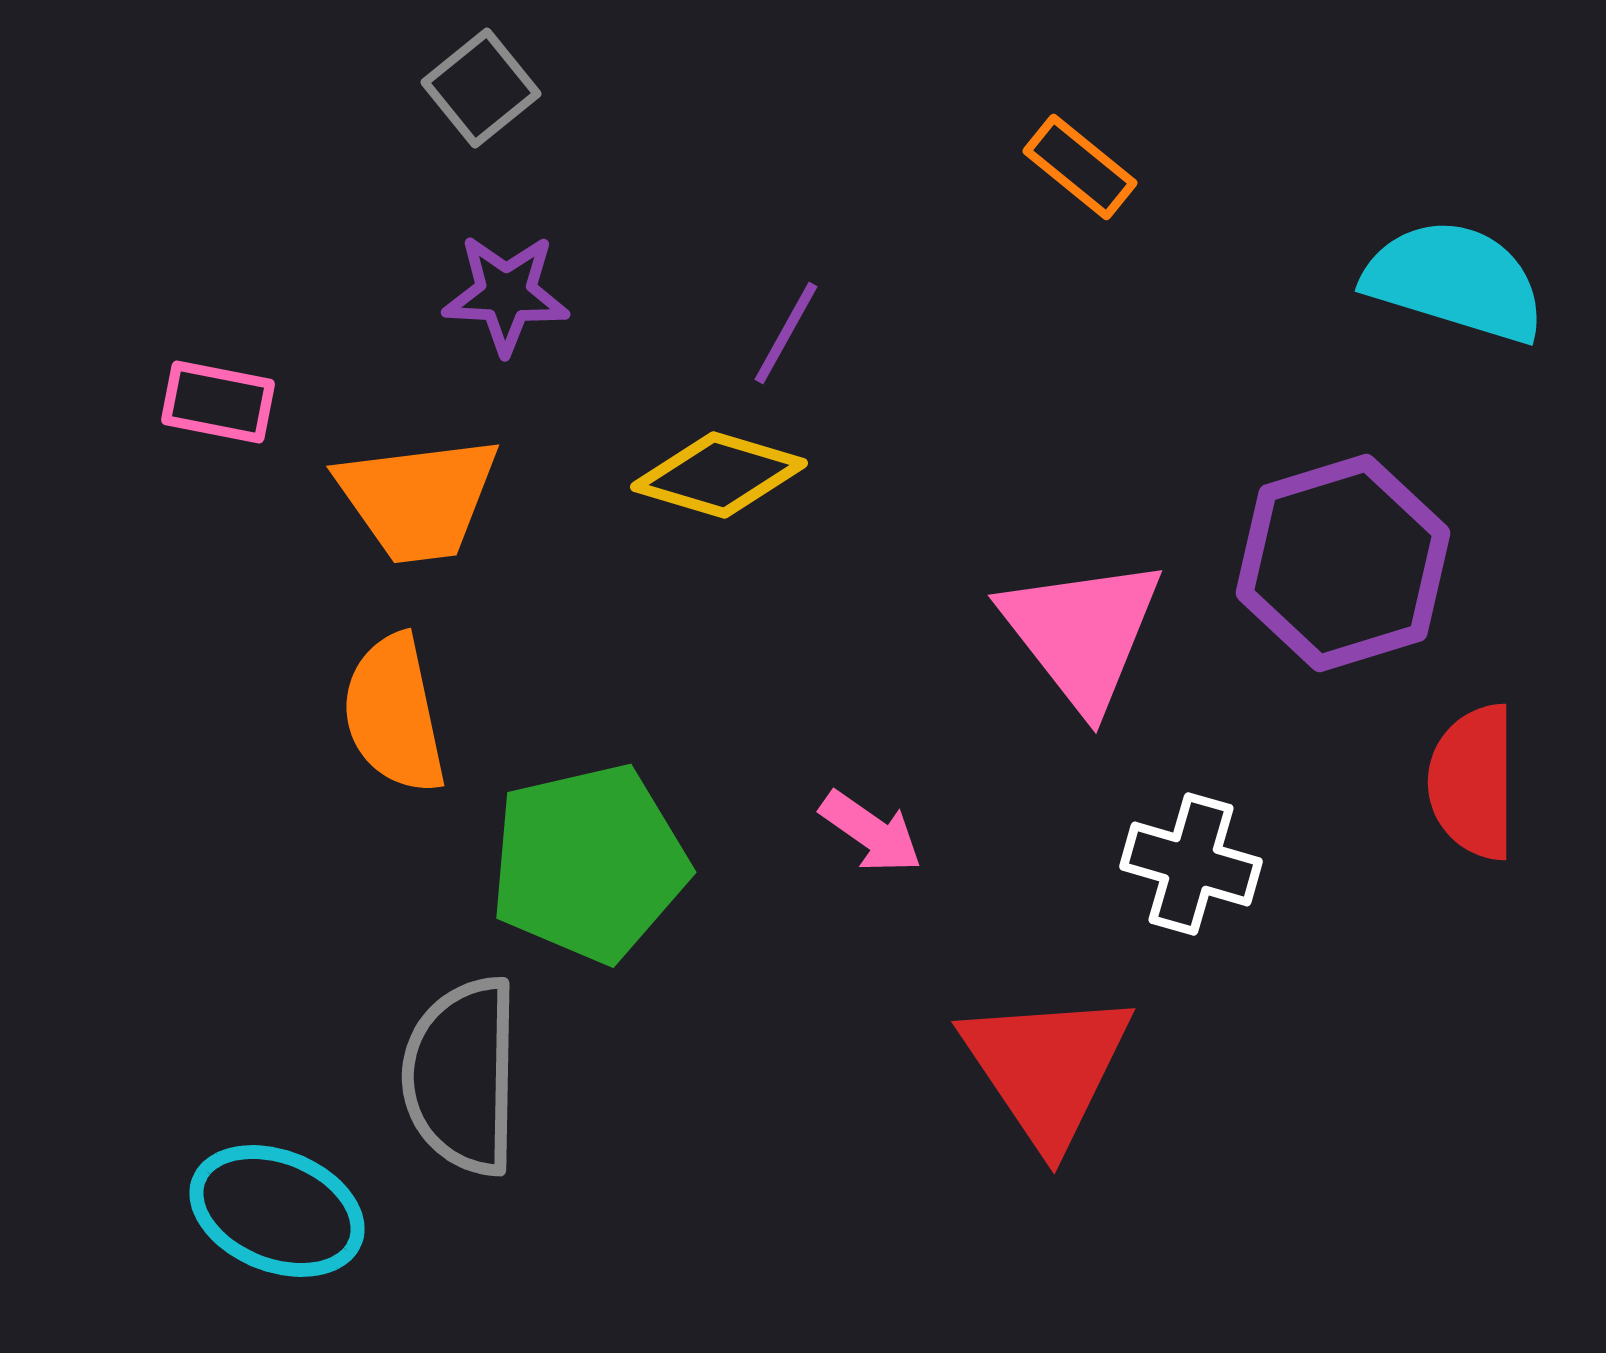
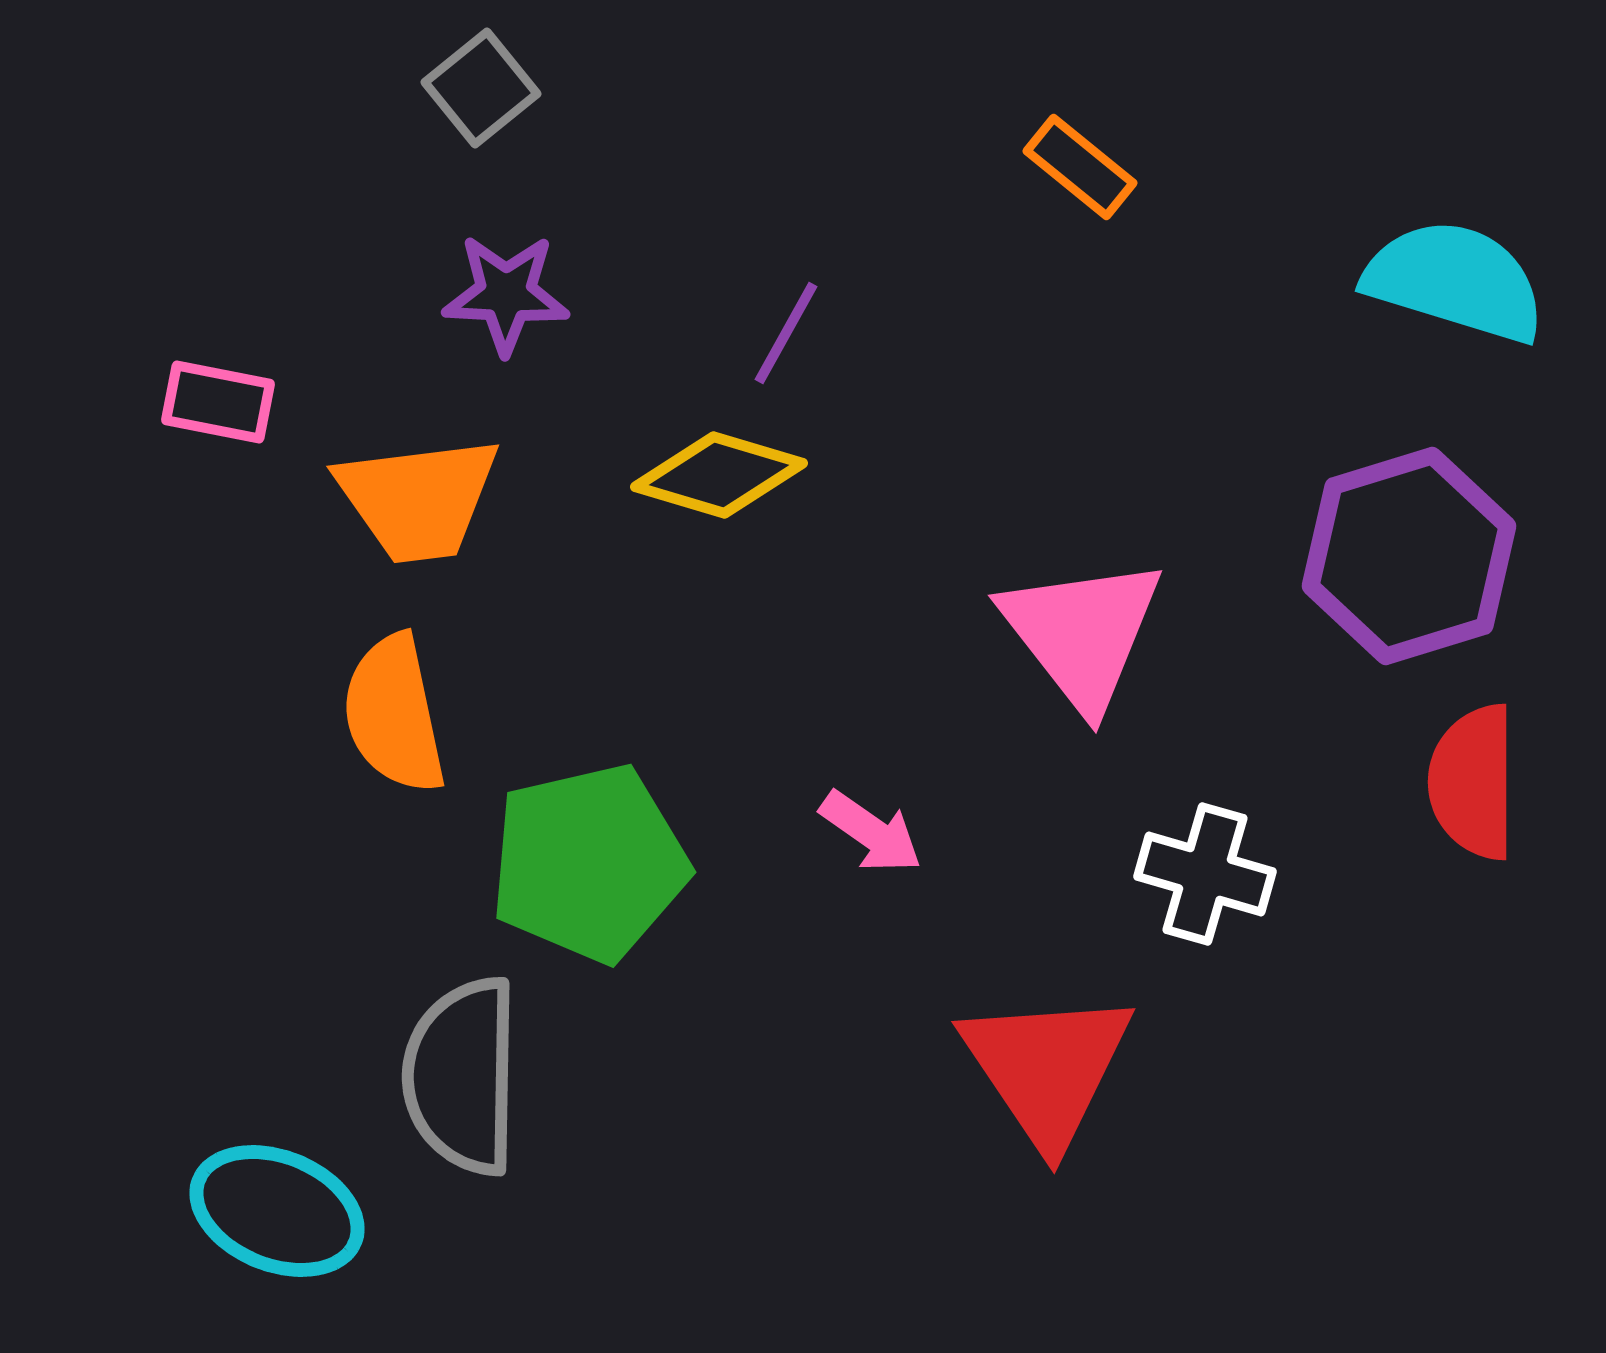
purple hexagon: moved 66 px right, 7 px up
white cross: moved 14 px right, 10 px down
